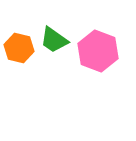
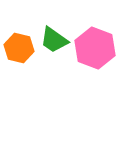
pink hexagon: moved 3 px left, 3 px up
